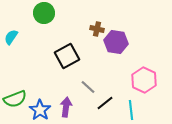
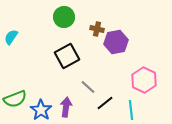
green circle: moved 20 px right, 4 px down
purple hexagon: rotated 20 degrees counterclockwise
blue star: moved 1 px right
